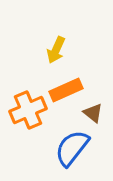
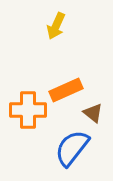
yellow arrow: moved 24 px up
orange cross: rotated 24 degrees clockwise
